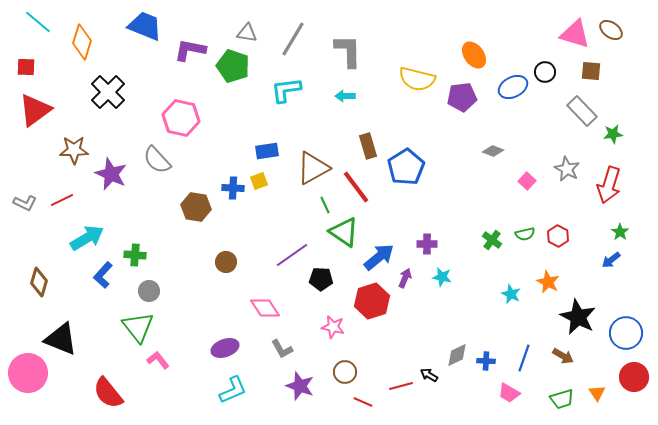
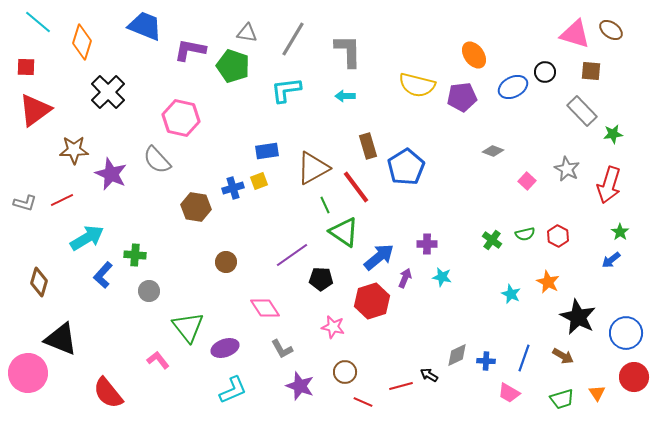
yellow semicircle at (417, 79): moved 6 px down
blue cross at (233, 188): rotated 20 degrees counterclockwise
gray L-shape at (25, 203): rotated 10 degrees counterclockwise
green triangle at (138, 327): moved 50 px right
